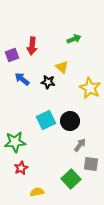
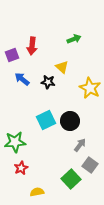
gray square: moved 1 px left, 1 px down; rotated 28 degrees clockwise
